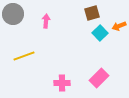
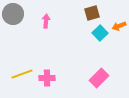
yellow line: moved 2 px left, 18 px down
pink cross: moved 15 px left, 5 px up
